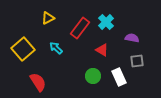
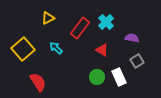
gray square: rotated 24 degrees counterclockwise
green circle: moved 4 px right, 1 px down
